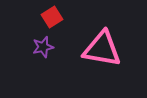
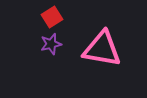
purple star: moved 8 px right, 3 px up
